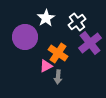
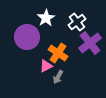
purple circle: moved 2 px right
gray arrow: rotated 24 degrees clockwise
